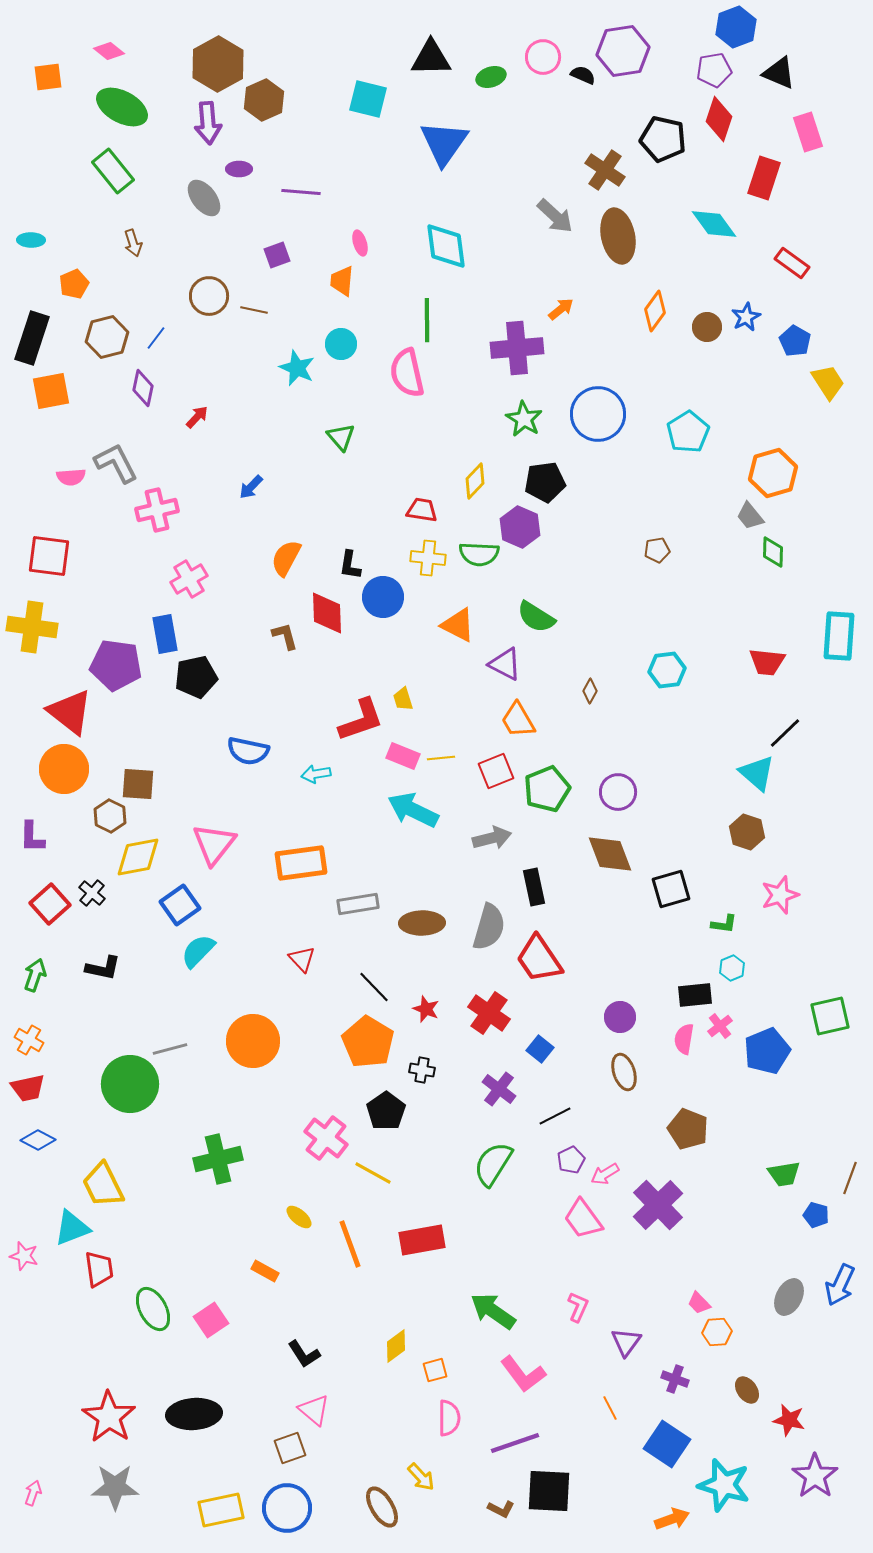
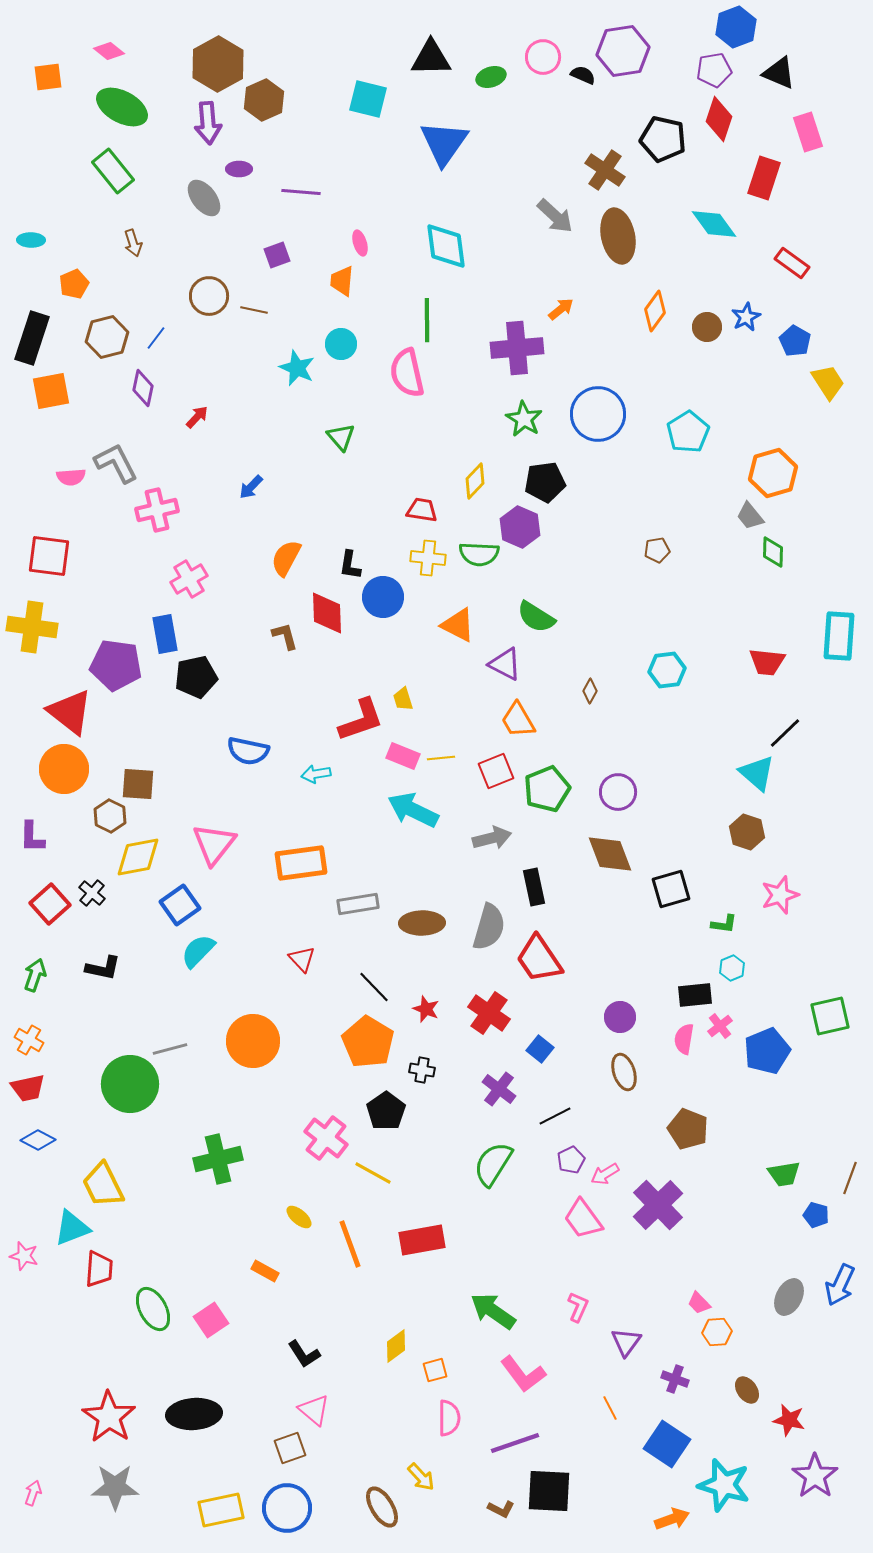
red trapezoid at (99, 1269): rotated 12 degrees clockwise
